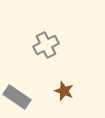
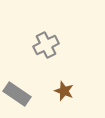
gray rectangle: moved 3 px up
